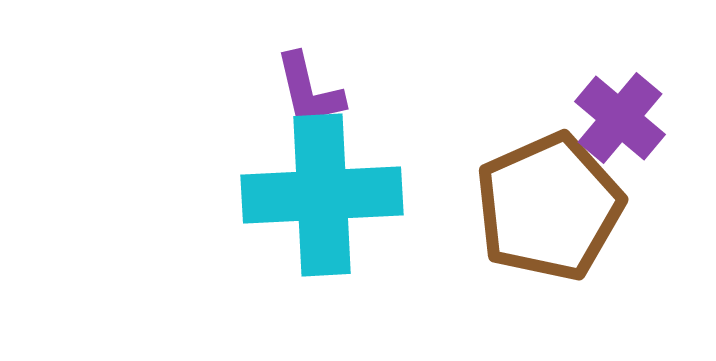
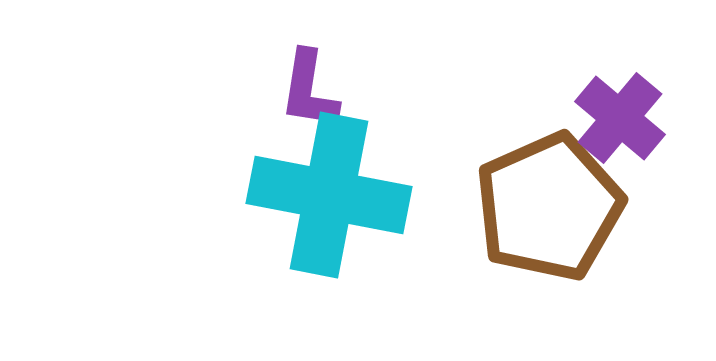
purple L-shape: rotated 22 degrees clockwise
cyan cross: moved 7 px right; rotated 14 degrees clockwise
